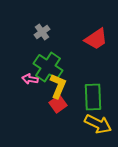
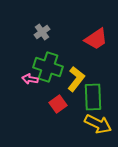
green cross: rotated 16 degrees counterclockwise
yellow L-shape: moved 18 px right, 7 px up; rotated 15 degrees clockwise
